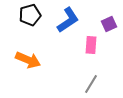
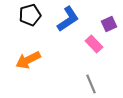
blue L-shape: moved 1 px up
pink rectangle: moved 3 px right, 1 px up; rotated 48 degrees counterclockwise
orange arrow: rotated 130 degrees clockwise
gray line: rotated 54 degrees counterclockwise
